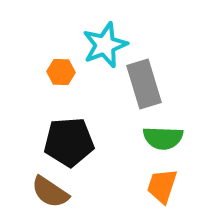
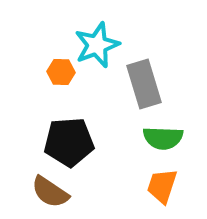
cyan star: moved 8 px left
